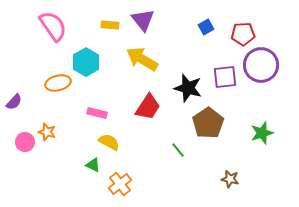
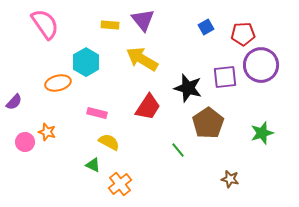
pink semicircle: moved 8 px left, 2 px up
